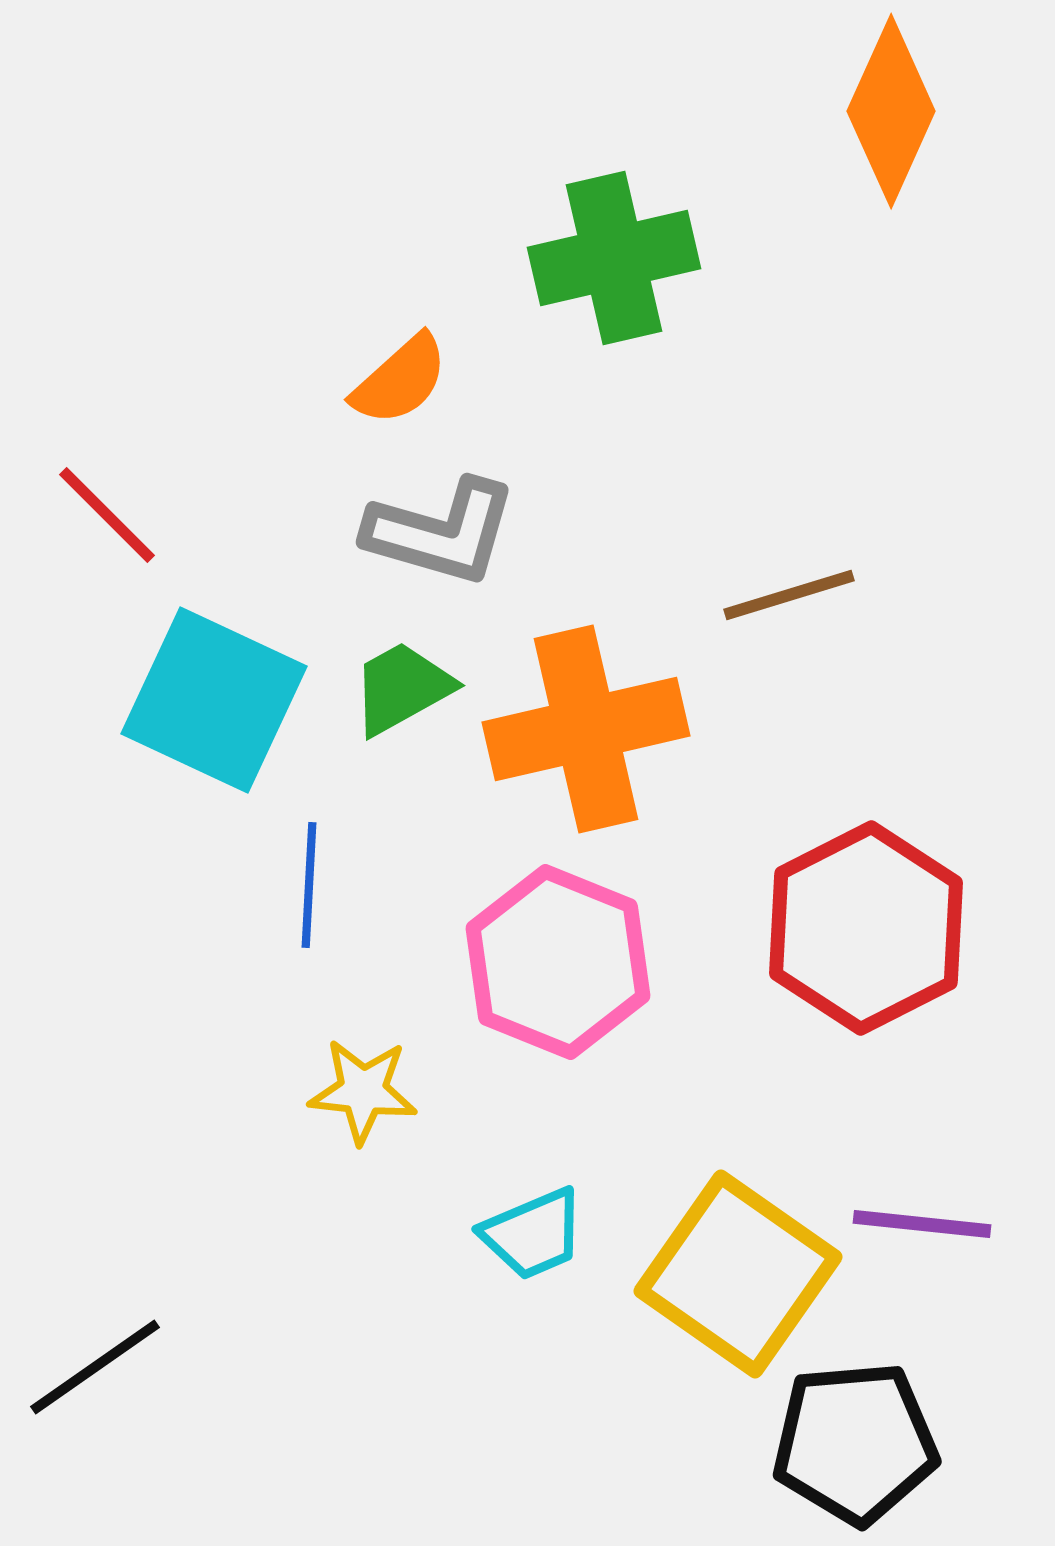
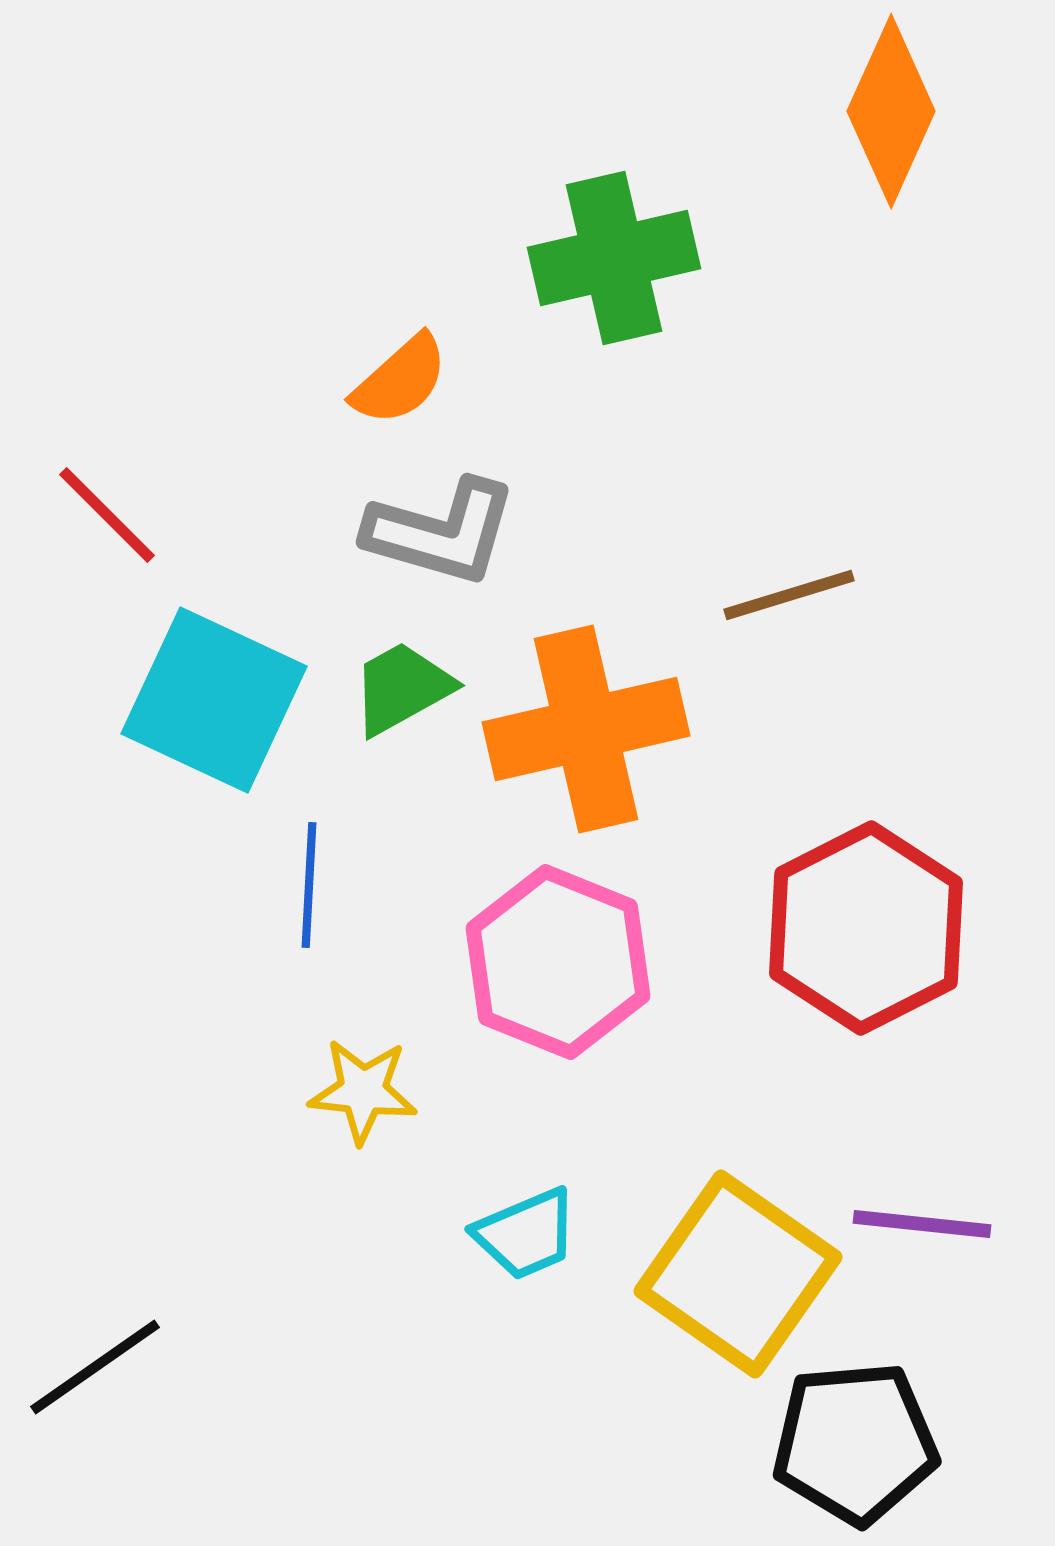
cyan trapezoid: moved 7 px left
